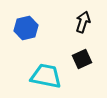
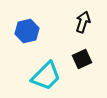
blue hexagon: moved 1 px right, 3 px down
cyan trapezoid: rotated 124 degrees clockwise
